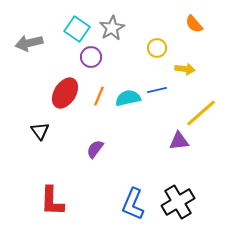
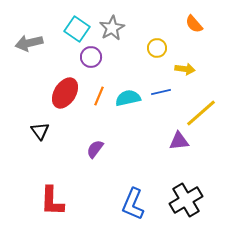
blue line: moved 4 px right, 2 px down
black cross: moved 8 px right, 2 px up
